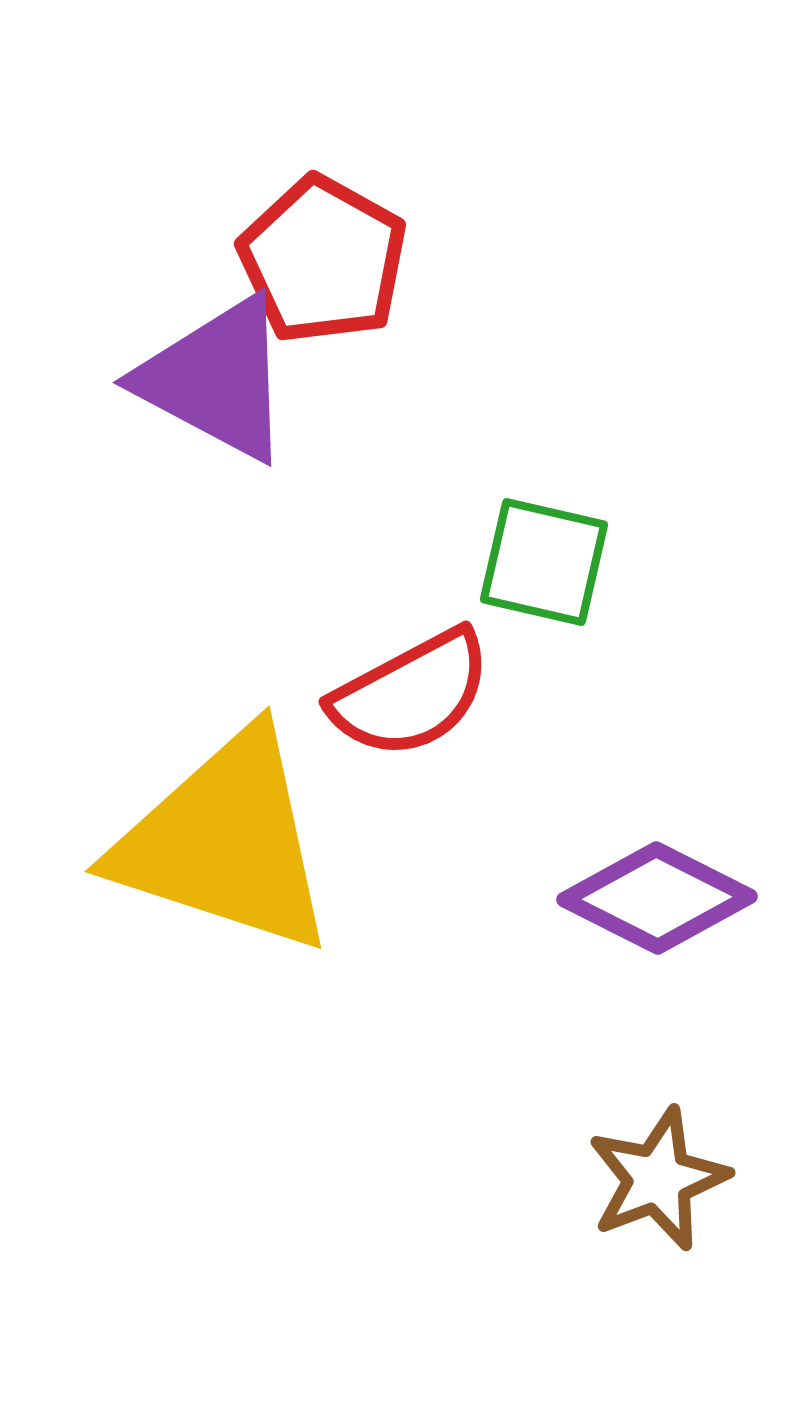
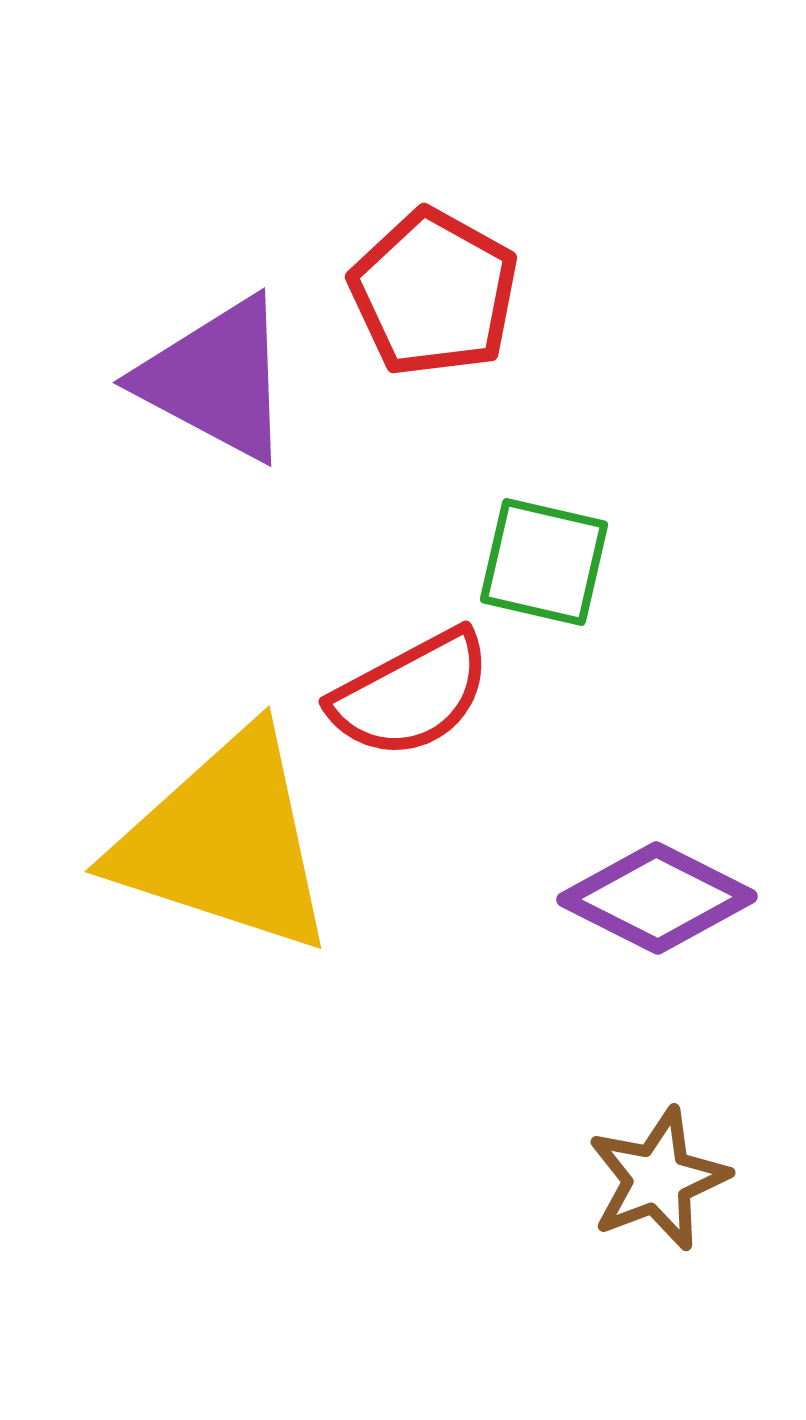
red pentagon: moved 111 px right, 33 px down
